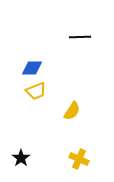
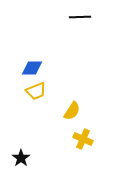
black line: moved 20 px up
yellow cross: moved 4 px right, 20 px up
